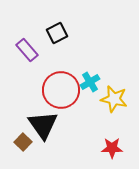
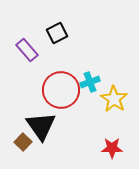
cyan cross: rotated 12 degrees clockwise
yellow star: rotated 20 degrees clockwise
black triangle: moved 2 px left, 1 px down
